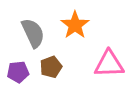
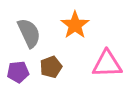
gray semicircle: moved 4 px left
pink triangle: moved 2 px left
